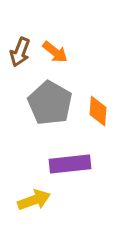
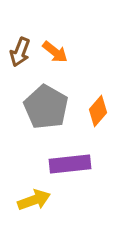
gray pentagon: moved 4 px left, 4 px down
orange diamond: rotated 36 degrees clockwise
